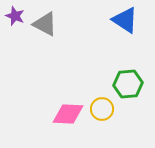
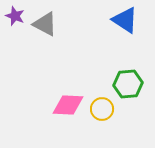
pink diamond: moved 9 px up
